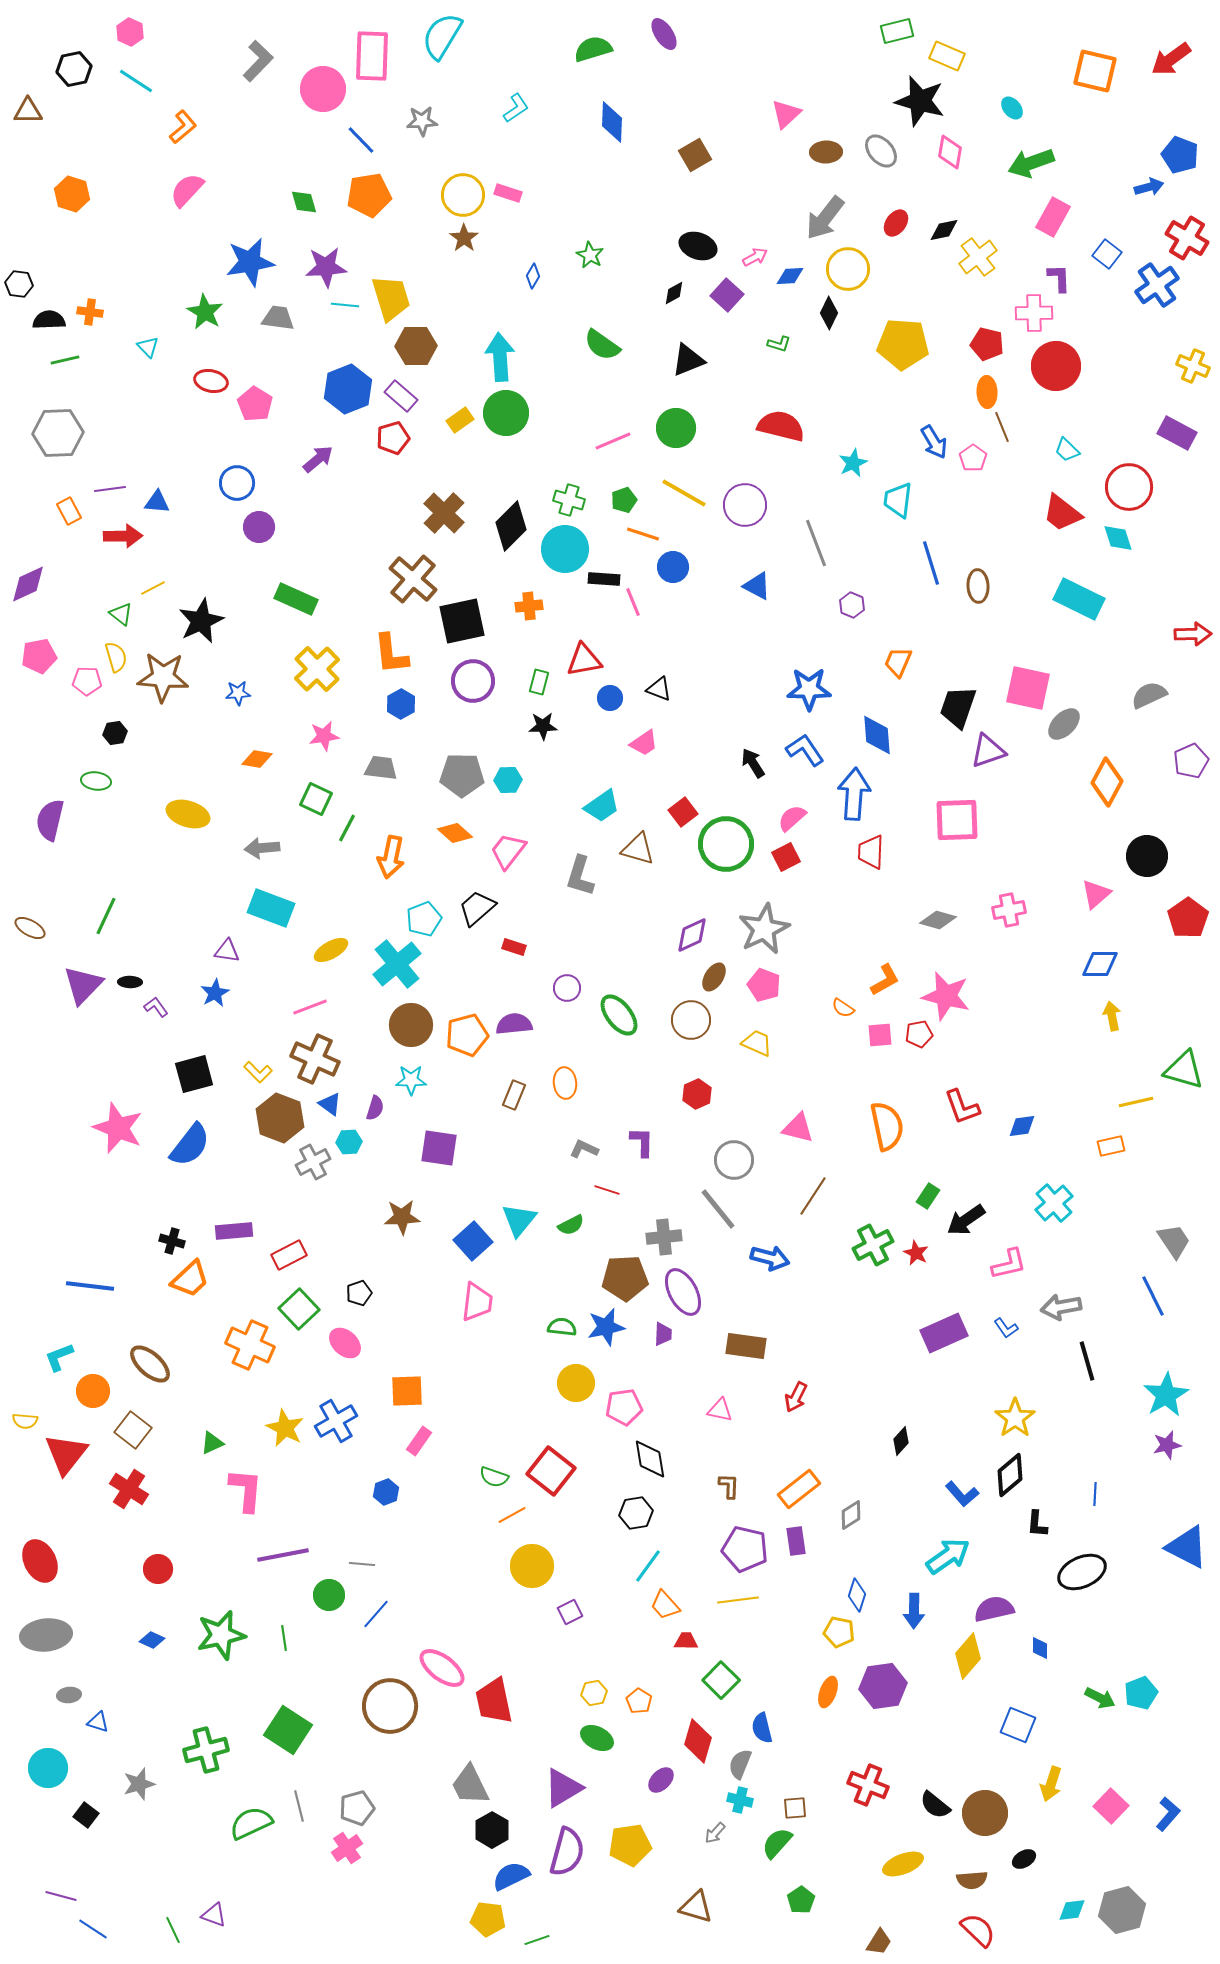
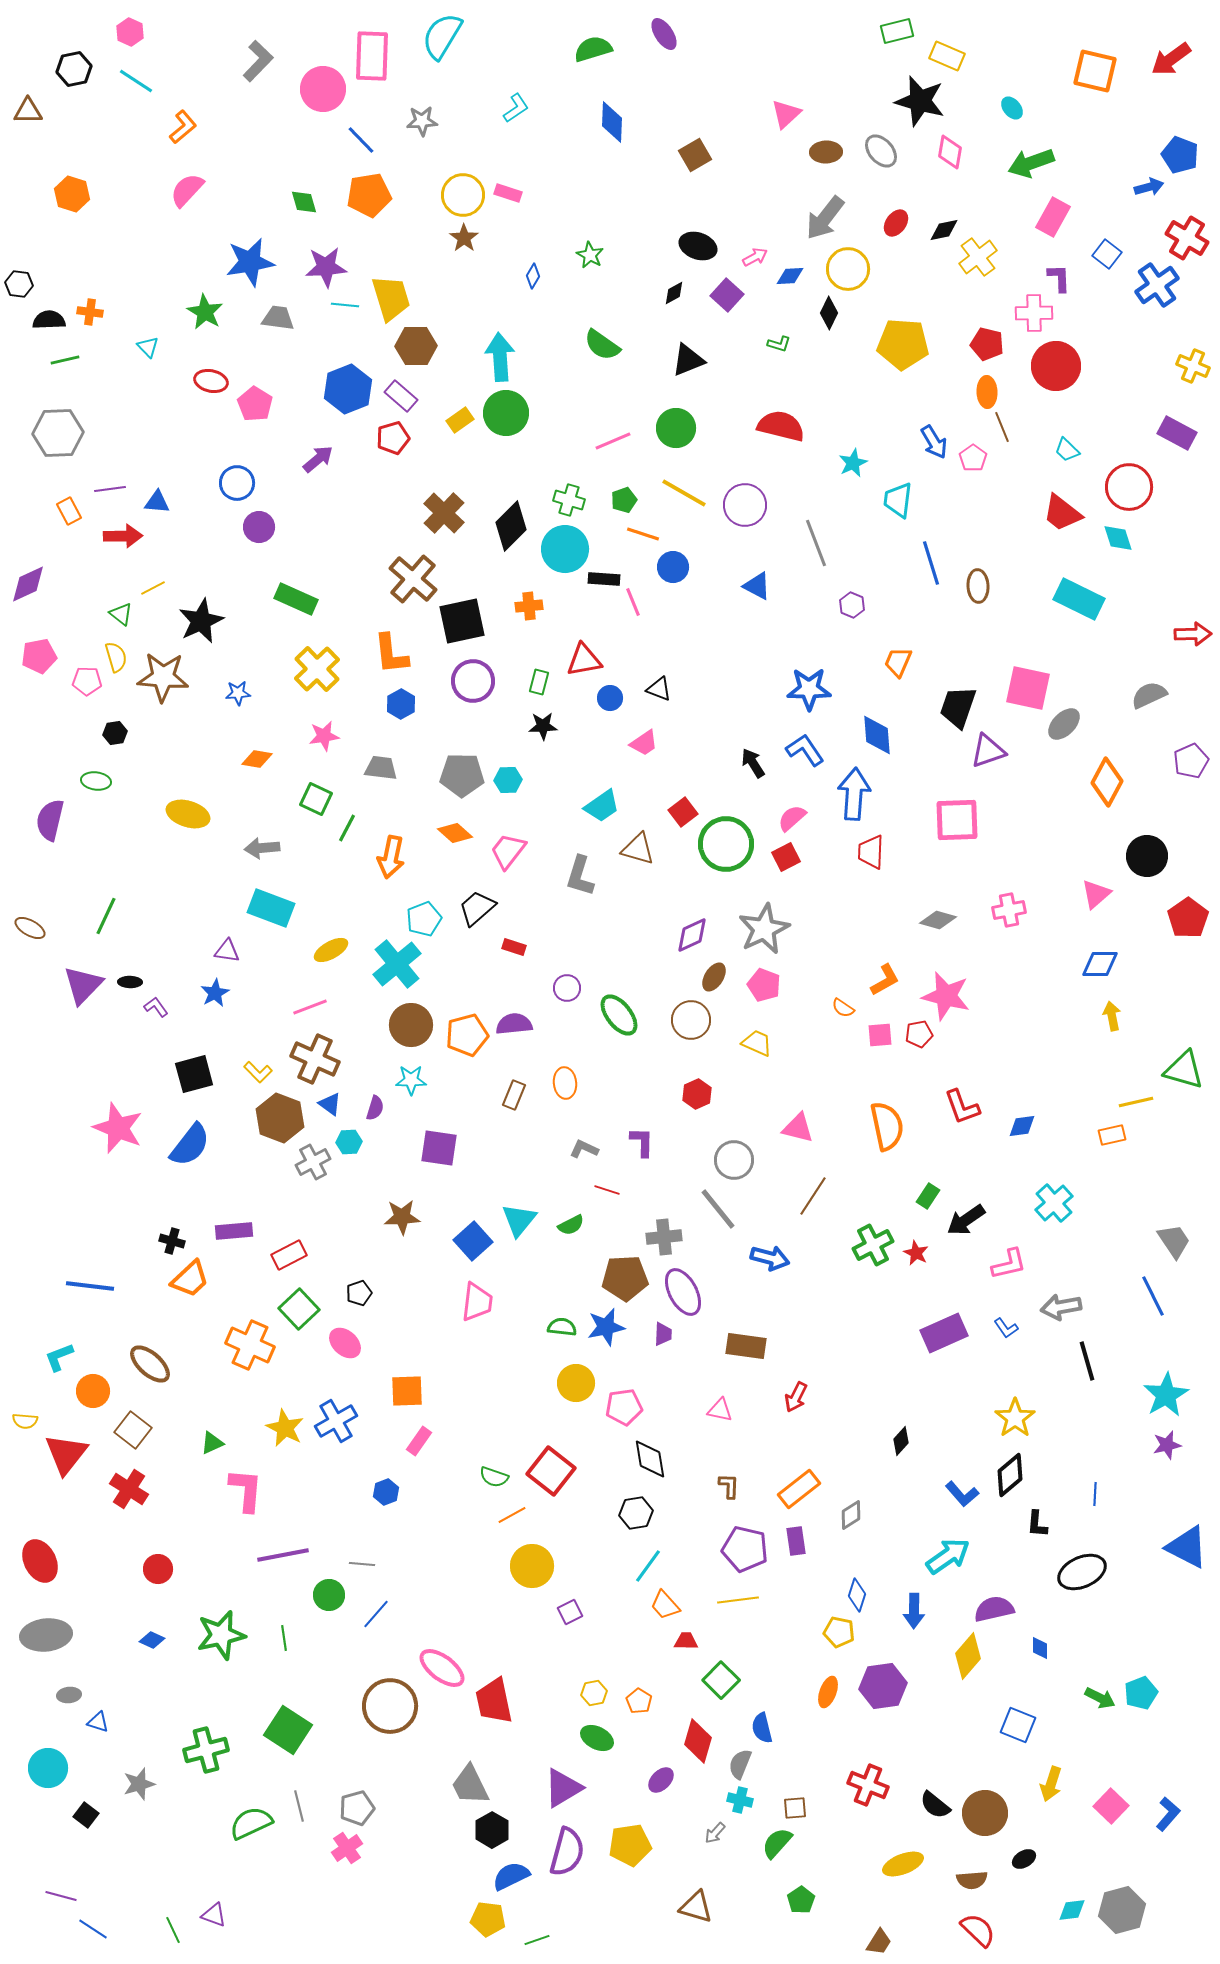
orange rectangle at (1111, 1146): moved 1 px right, 11 px up
